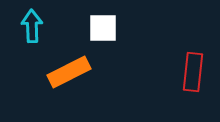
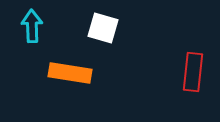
white square: rotated 16 degrees clockwise
orange rectangle: moved 1 px right, 1 px down; rotated 36 degrees clockwise
